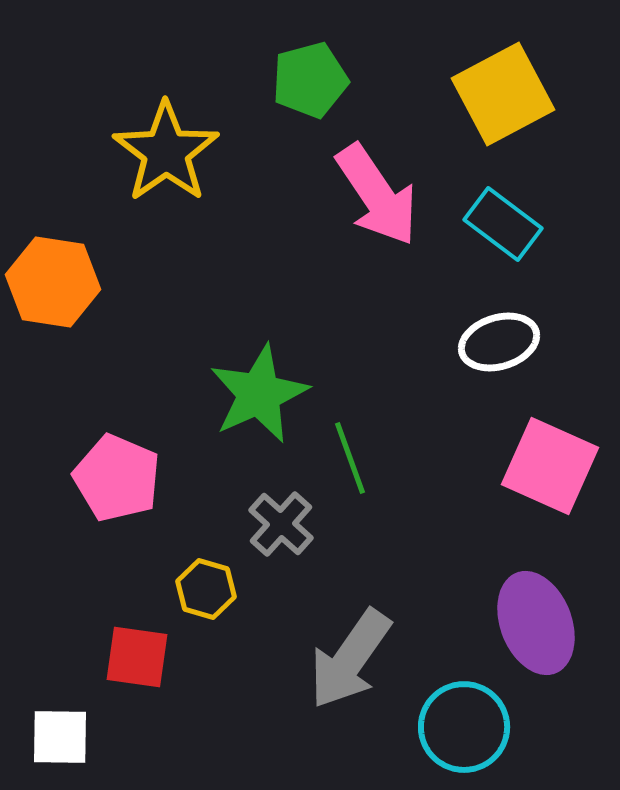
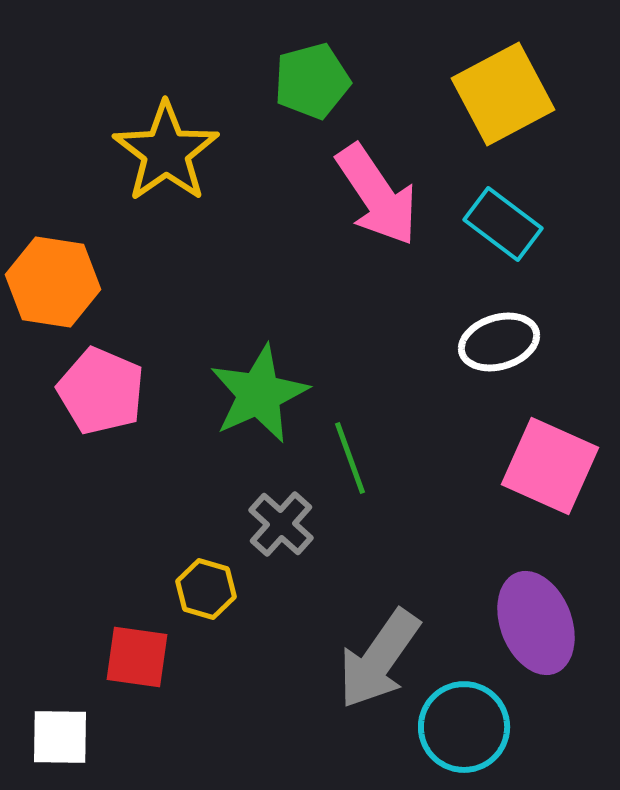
green pentagon: moved 2 px right, 1 px down
pink pentagon: moved 16 px left, 87 px up
gray arrow: moved 29 px right
